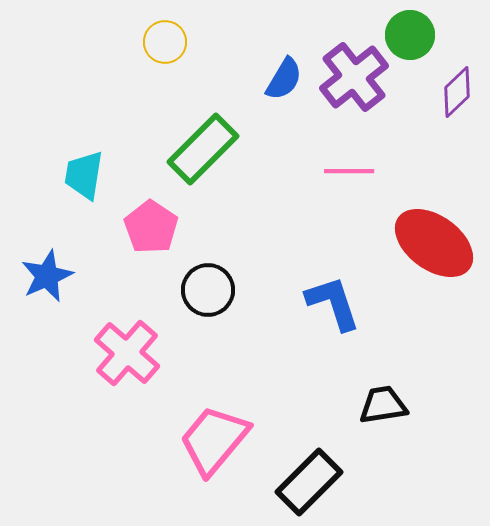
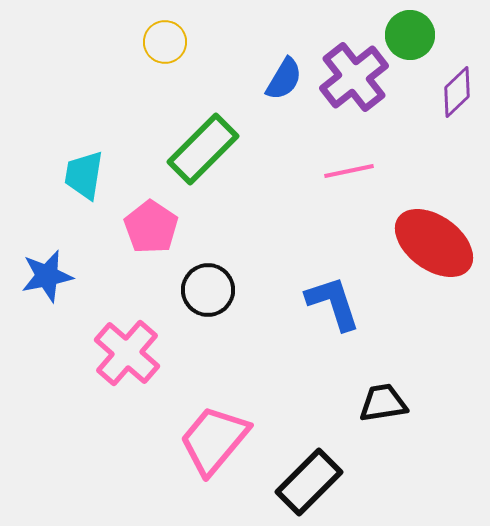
pink line: rotated 12 degrees counterclockwise
blue star: rotated 12 degrees clockwise
black trapezoid: moved 2 px up
